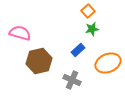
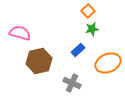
gray cross: moved 3 px down
